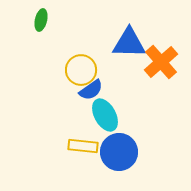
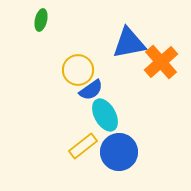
blue triangle: rotated 12 degrees counterclockwise
yellow circle: moved 3 px left
yellow rectangle: rotated 44 degrees counterclockwise
